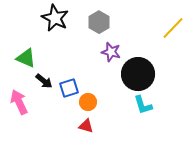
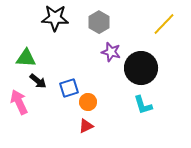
black star: rotated 24 degrees counterclockwise
yellow line: moved 9 px left, 4 px up
green triangle: rotated 20 degrees counterclockwise
black circle: moved 3 px right, 6 px up
black arrow: moved 6 px left
red triangle: rotated 42 degrees counterclockwise
